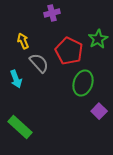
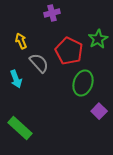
yellow arrow: moved 2 px left
green rectangle: moved 1 px down
